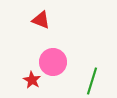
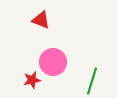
red star: rotated 30 degrees clockwise
